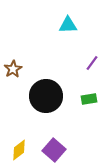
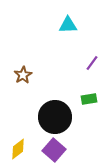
brown star: moved 10 px right, 6 px down
black circle: moved 9 px right, 21 px down
yellow diamond: moved 1 px left, 1 px up
